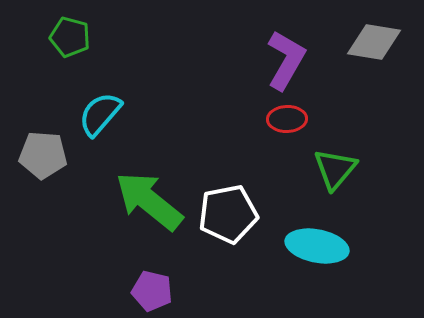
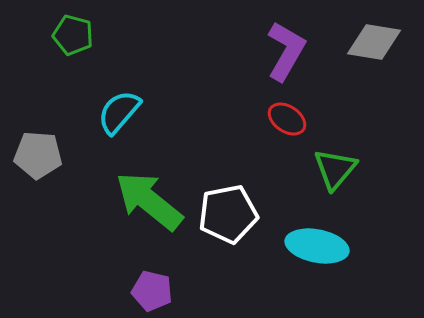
green pentagon: moved 3 px right, 2 px up
purple L-shape: moved 9 px up
cyan semicircle: moved 19 px right, 2 px up
red ellipse: rotated 36 degrees clockwise
gray pentagon: moved 5 px left
